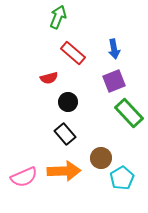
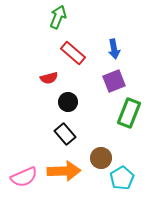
green rectangle: rotated 64 degrees clockwise
